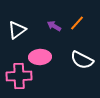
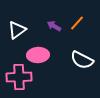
pink ellipse: moved 2 px left, 2 px up
pink cross: moved 1 px down
